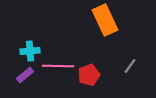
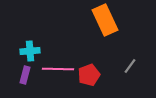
pink line: moved 3 px down
purple rectangle: rotated 36 degrees counterclockwise
